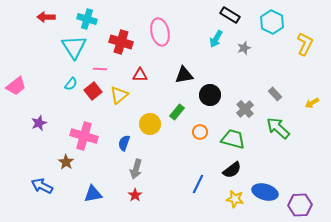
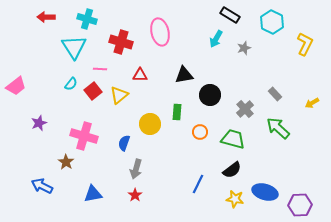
green rectangle: rotated 35 degrees counterclockwise
